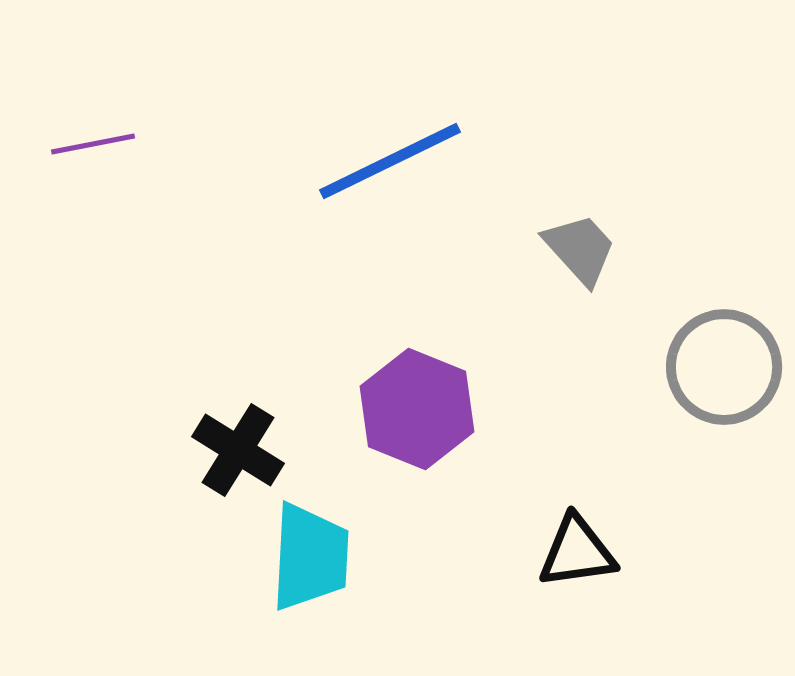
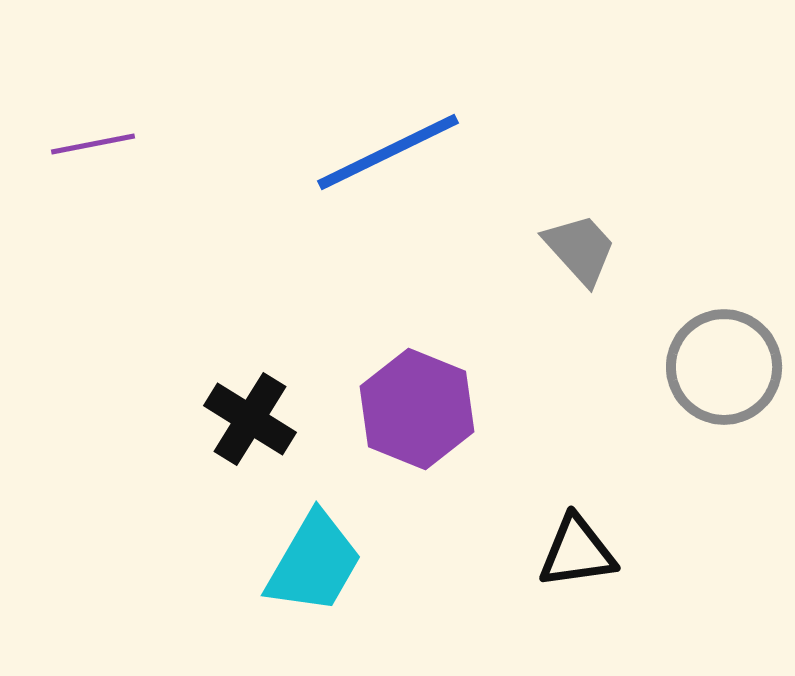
blue line: moved 2 px left, 9 px up
black cross: moved 12 px right, 31 px up
cyan trapezoid: moved 4 px right, 6 px down; rotated 27 degrees clockwise
